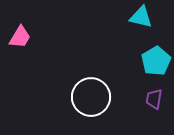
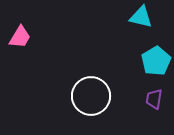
white circle: moved 1 px up
